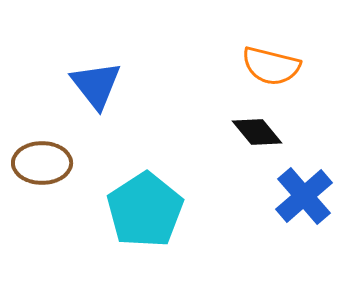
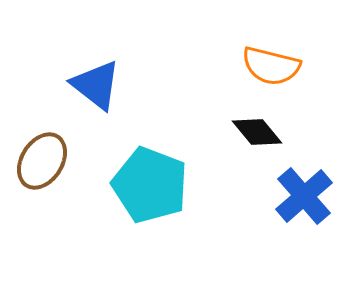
blue triangle: rotated 14 degrees counterclockwise
brown ellipse: moved 2 px up; rotated 58 degrees counterclockwise
cyan pentagon: moved 5 px right, 25 px up; rotated 18 degrees counterclockwise
